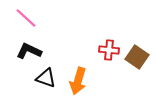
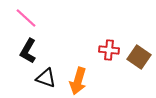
black L-shape: moved 1 px left; rotated 85 degrees counterclockwise
brown square: moved 2 px right
